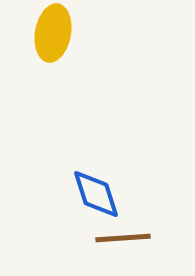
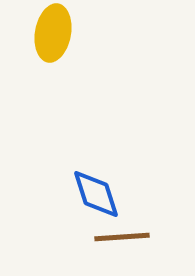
brown line: moved 1 px left, 1 px up
